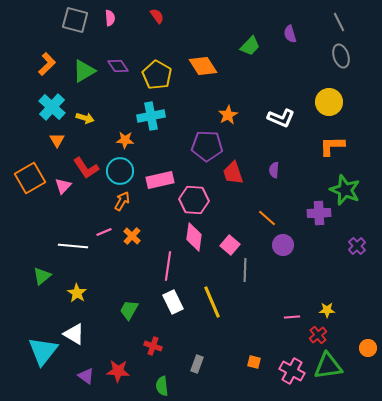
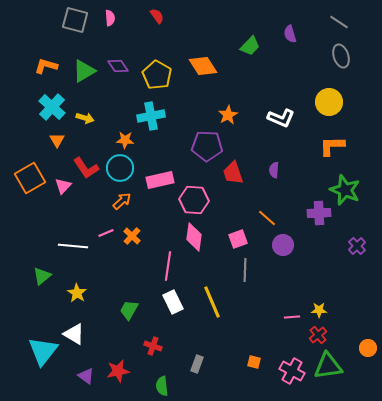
gray line at (339, 22): rotated 30 degrees counterclockwise
orange L-shape at (47, 64): moved 1 px left, 2 px down; rotated 120 degrees counterclockwise
cyan circle at (120, 171): moved 3 px up
orange arrow at (122, 201): rotated 18 degrees clockwise
pink line at (104, 232): moved 2 px right, 1 px down
pink square at (230, 245): moved 8 px right, 6 px up; rotated 30 degrees clockwise
yellow star at (327, 310): moved 8 px left
red star at (118, 371): rotated 15 degrees counterclockwise
